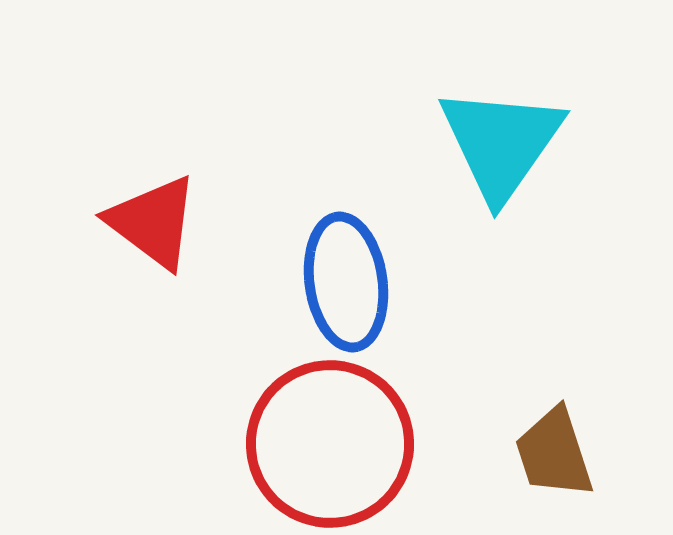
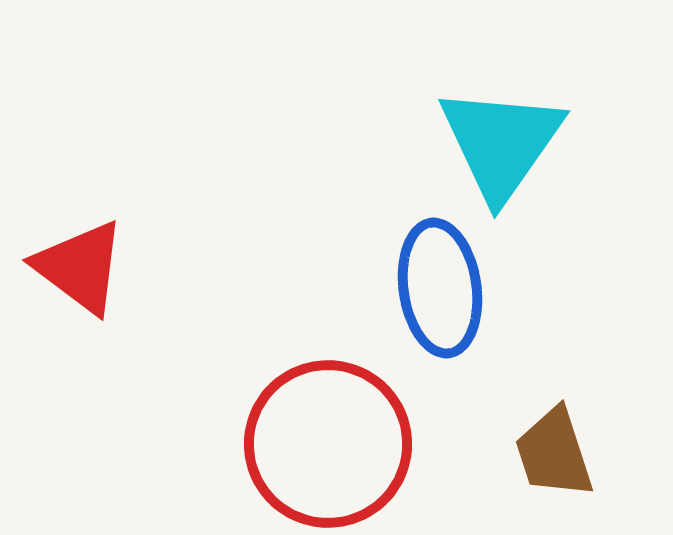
red triangle: moved 73 px left, 45 px down
blue ellipse: moved 94 px right, 6 px down
red circle: moved 2 px left
